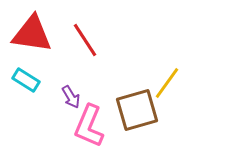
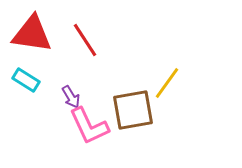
brown square: moved 4 px left; rotated 6 degrees clockwise
pink L-shape: rotated 48 degrees counterclockwise
